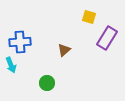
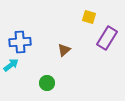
cyan arrow: rotated 105 degrees counterclockwise
